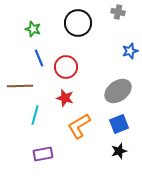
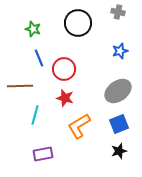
blue star: moved 10 px left
red circle: moved 2 px left, 2 px down
